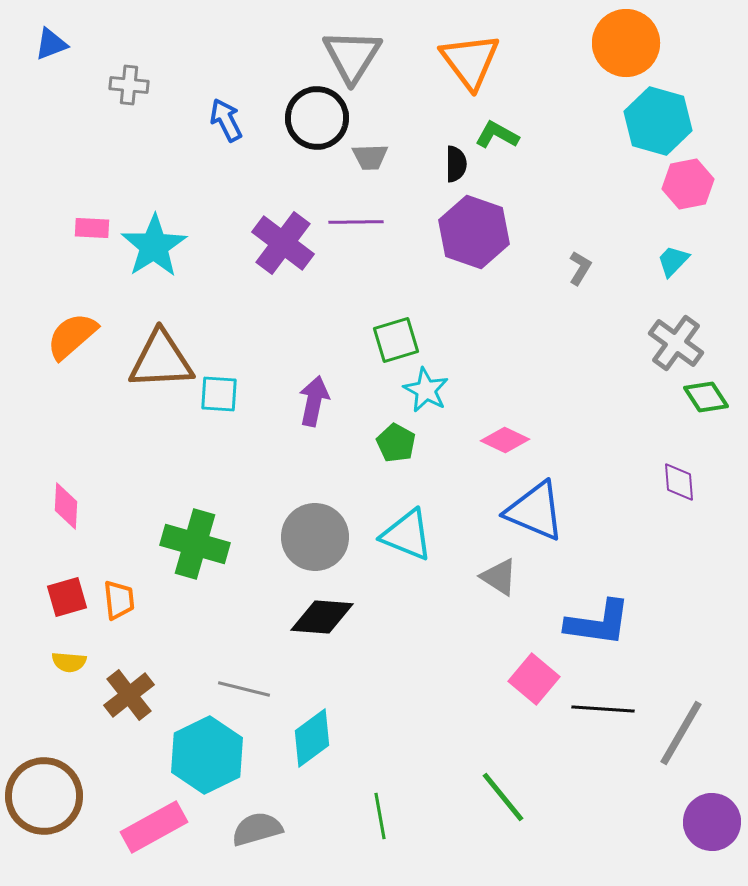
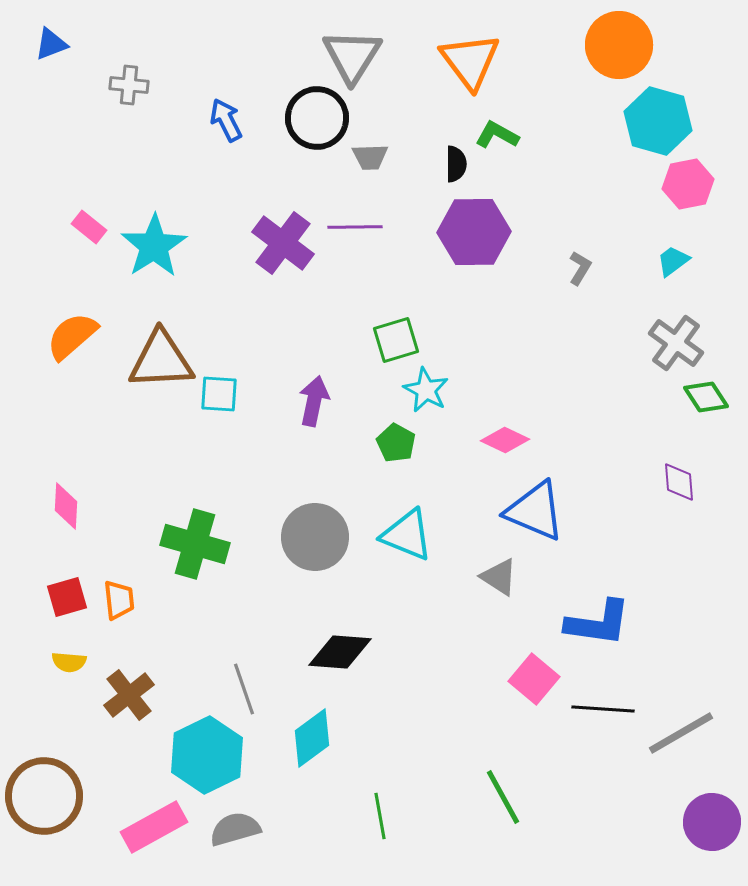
orange circle at (626, 43): moved 7 px left, 2 px down
purple line at (356, 222): moved 1 px left, 5 px down
pink rectangle at (92, 228): moved 3 px left, 1 px up; rotated 36 degrees clockwise
purple hexagon at (474, 232): rotated 20 degrees counterclockwise
cyan trapezoid at (673, 261): rotated 9 degrees clockwise
black diamond at (322, 617): moved 18 px right, 35 px down
gray line at (244, 689): rotated 57 degrees clockwise
gray line at (681, 733): rotated 30 degrees clockwise
green line at (503, 797): rotated 10 degrees clockwise
gray semicircle at (257, 829): moved 22 px left
